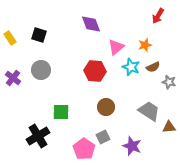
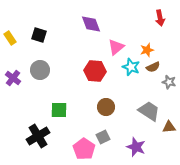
red arrow: moved 2 px right, 2 px down; rotated 42 degrees counterclockwise
orange star: moved 2 px right, 5 px down
gray circle: moved 1 px left
green square: moved 2 px left, 2 px up
purple star: moved 4 px right, 1 px down
